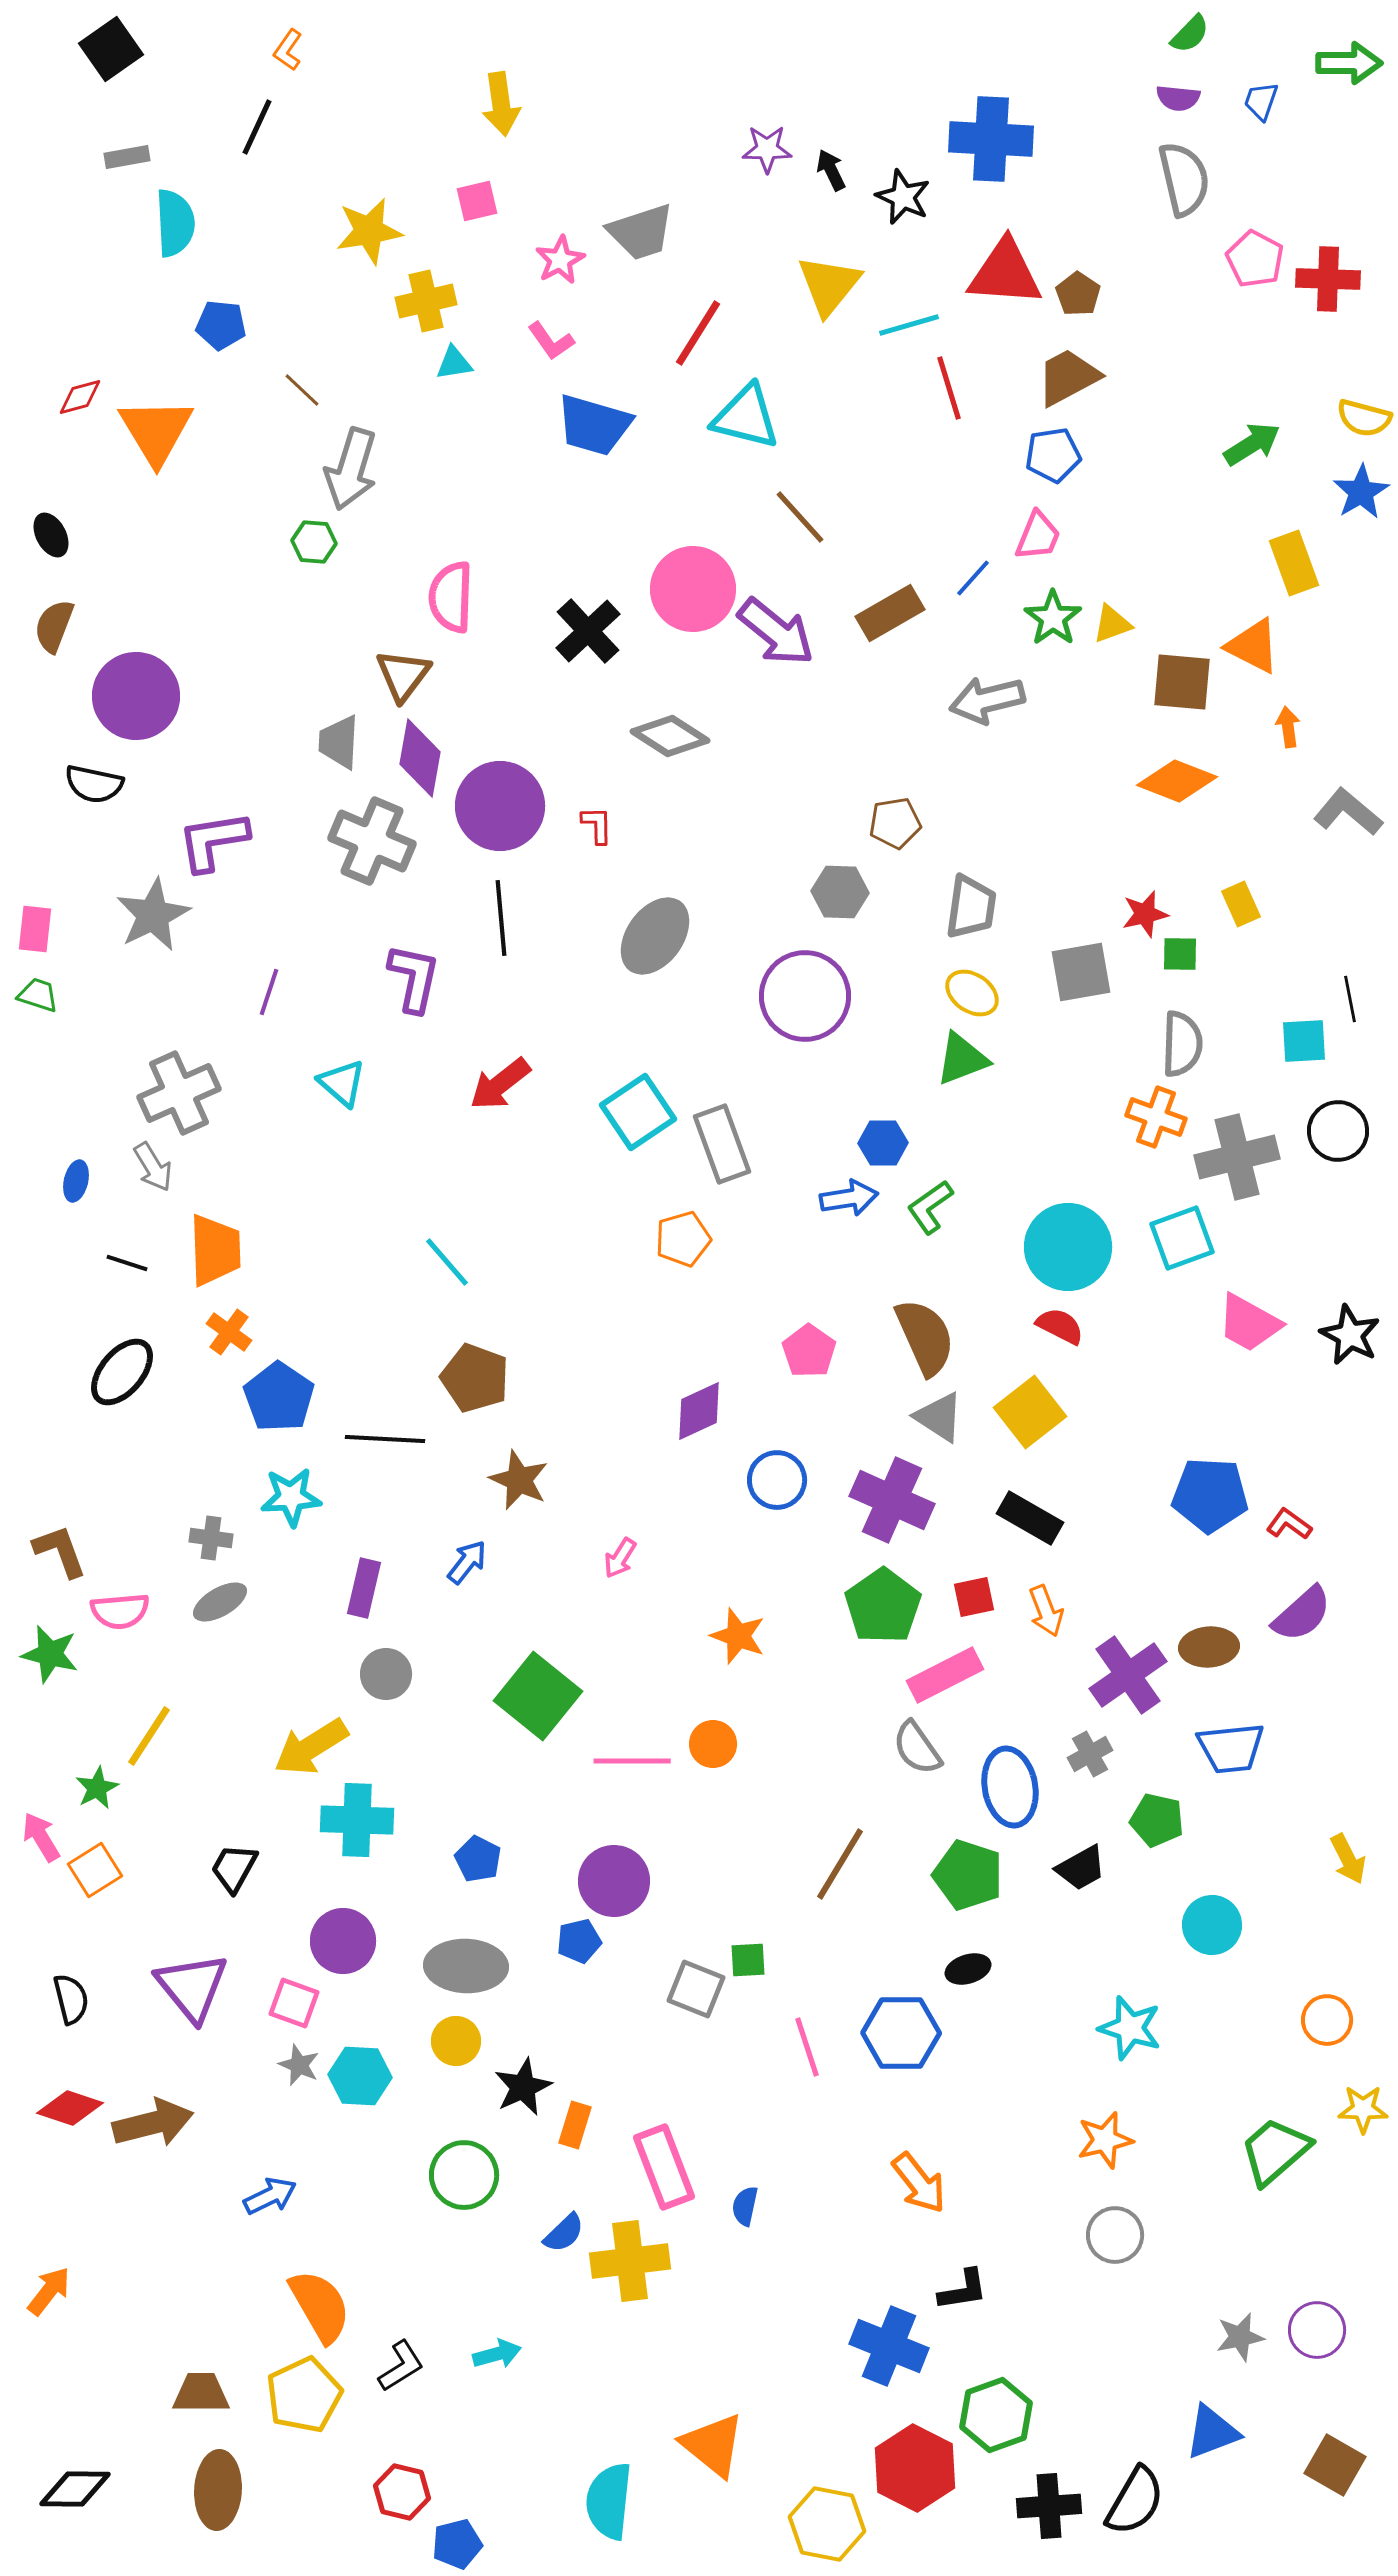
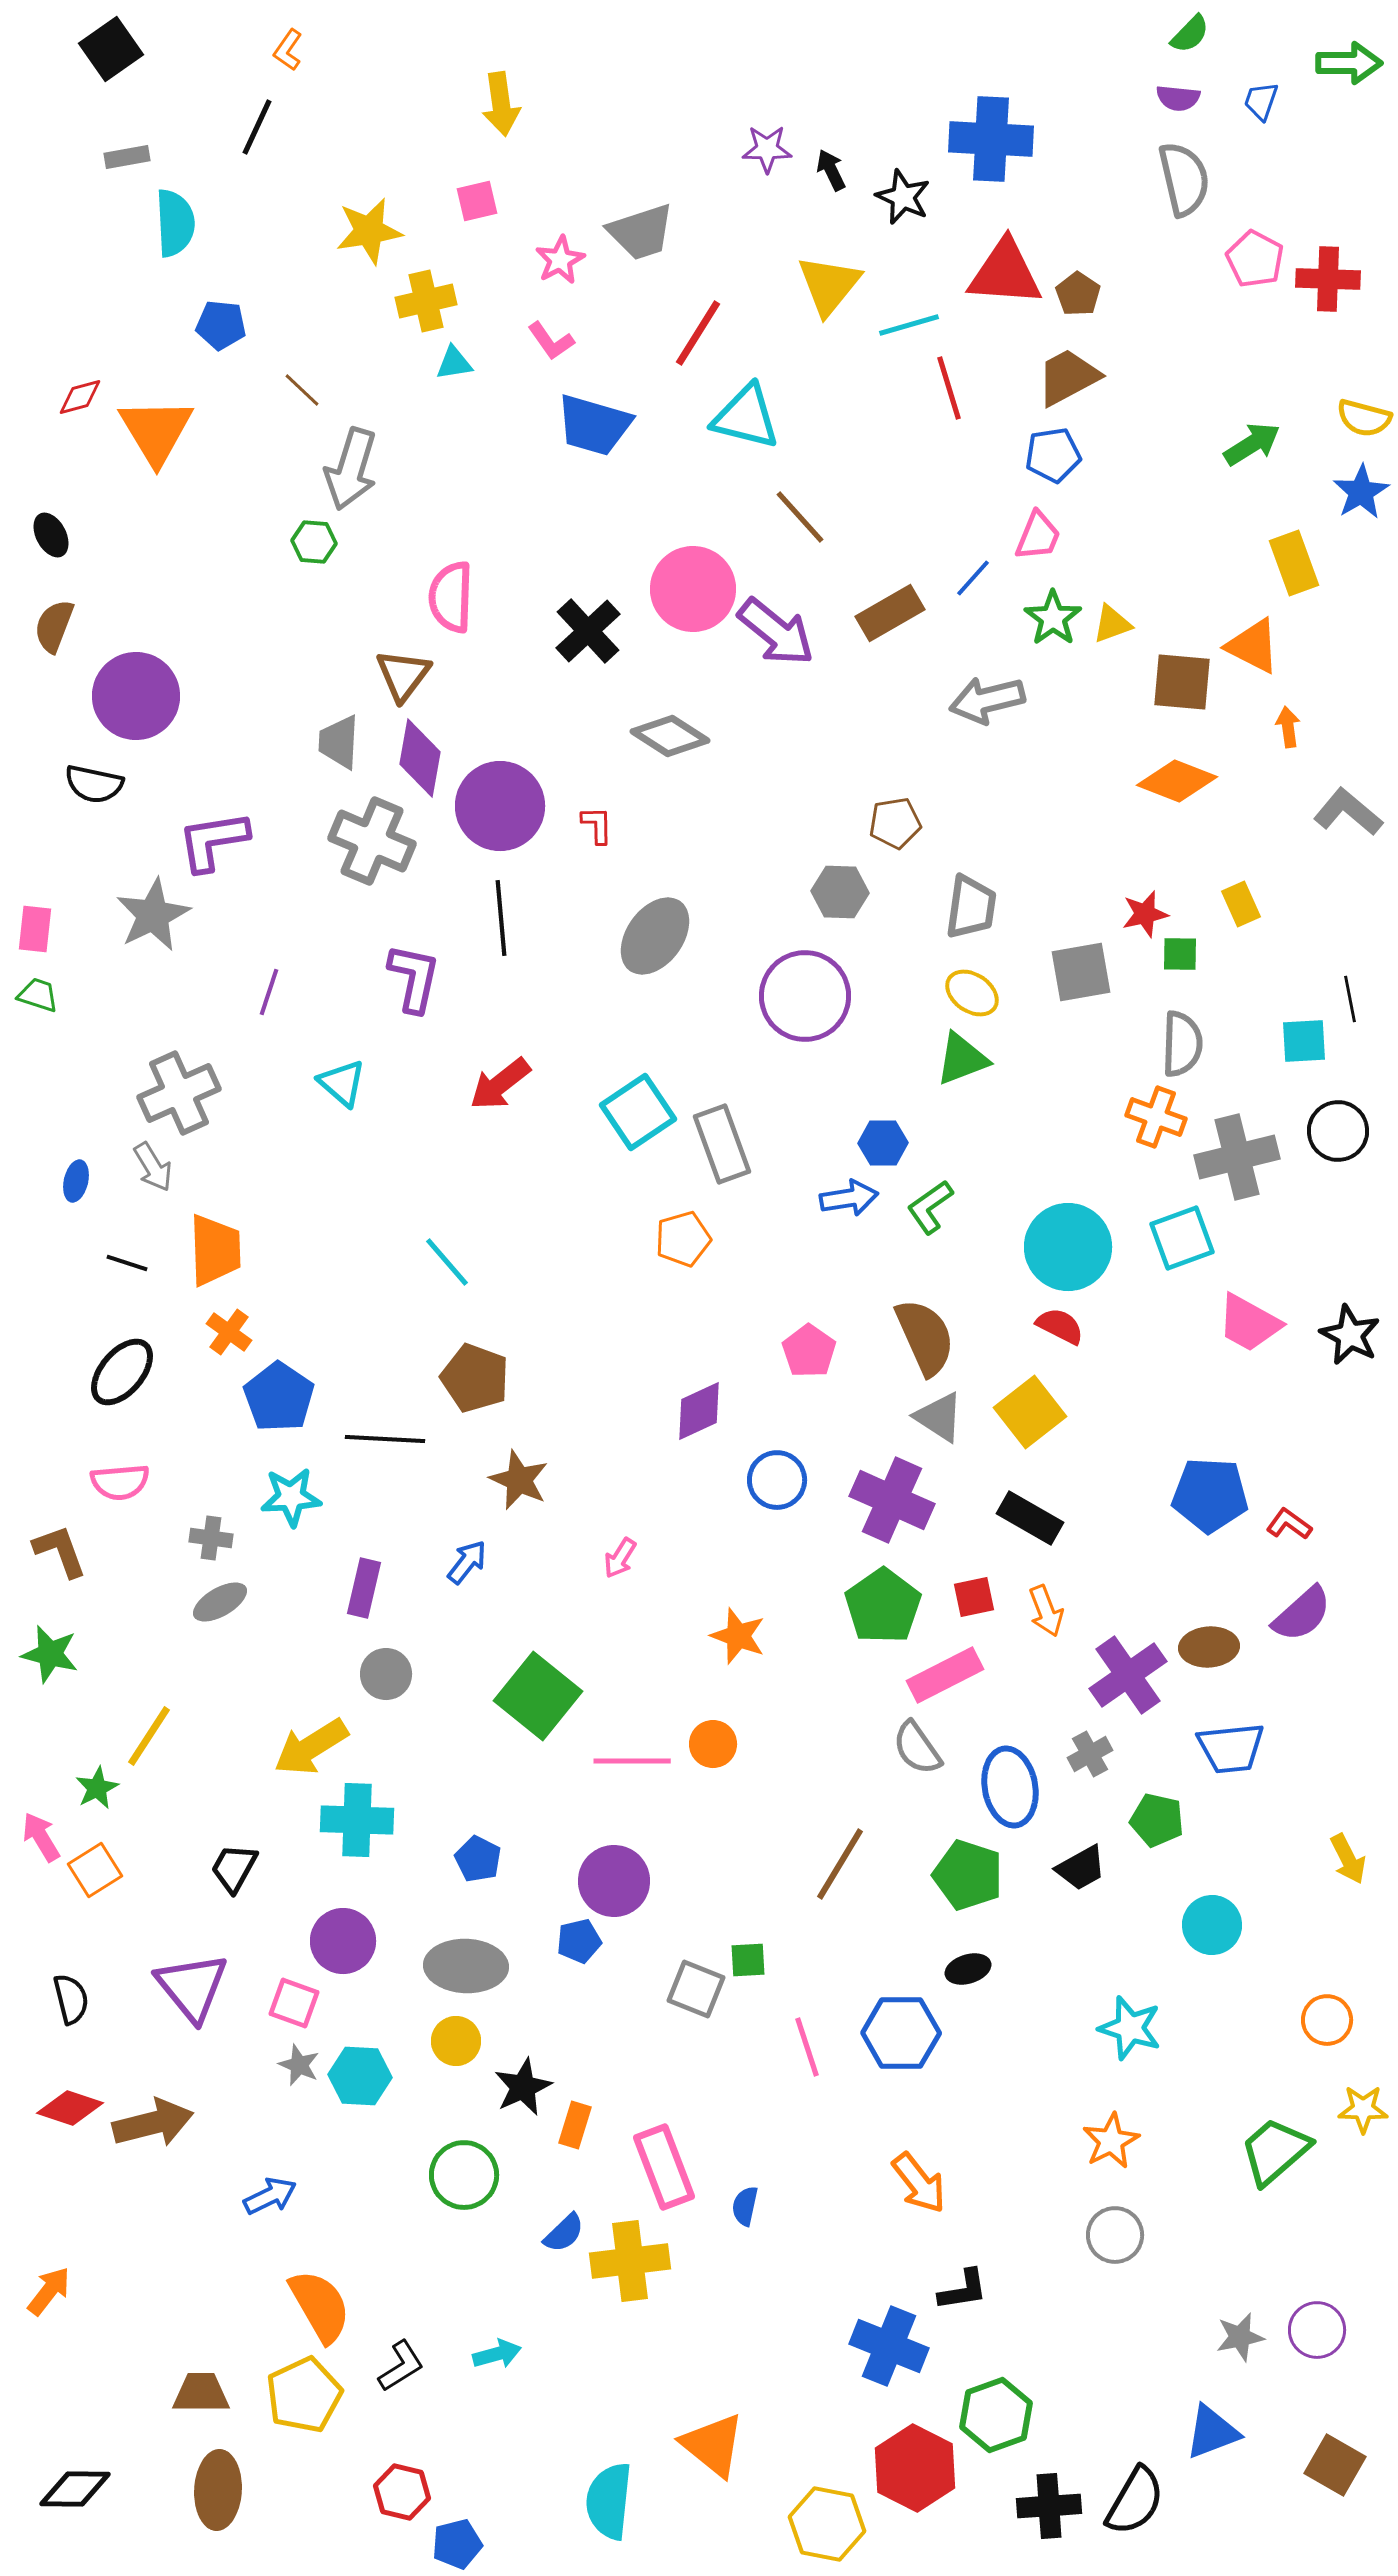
pink semicircle at (120, 1611): moved 129 px up
orange star at (1105, 2140): moved 6 px right, 1 px down; rotated 14 degrees counterclockwise
